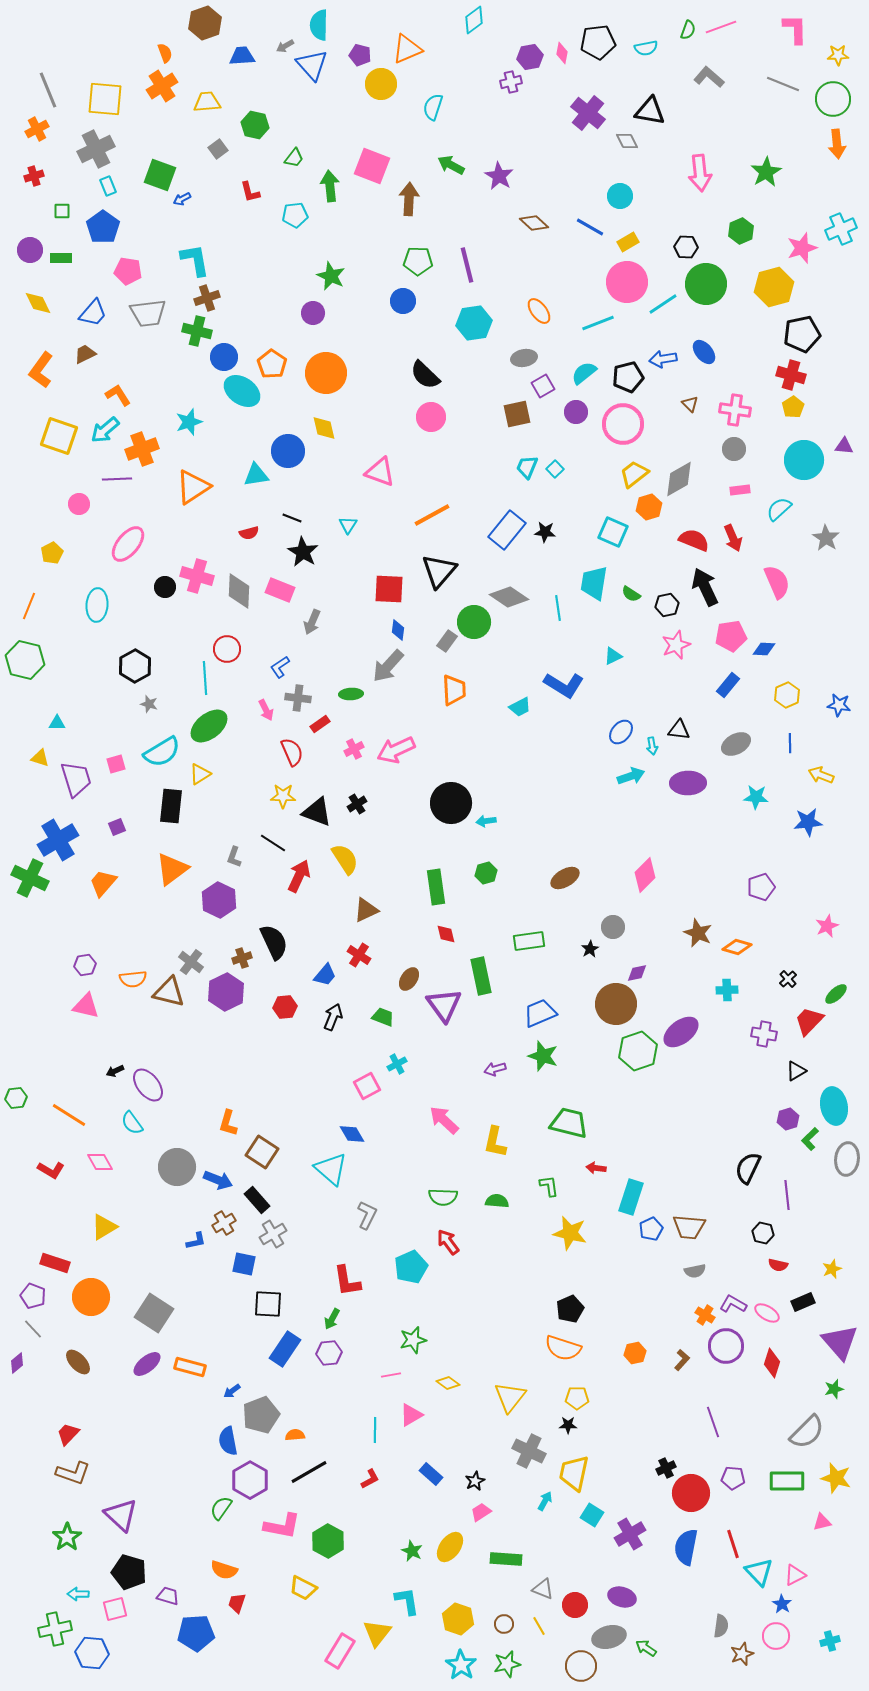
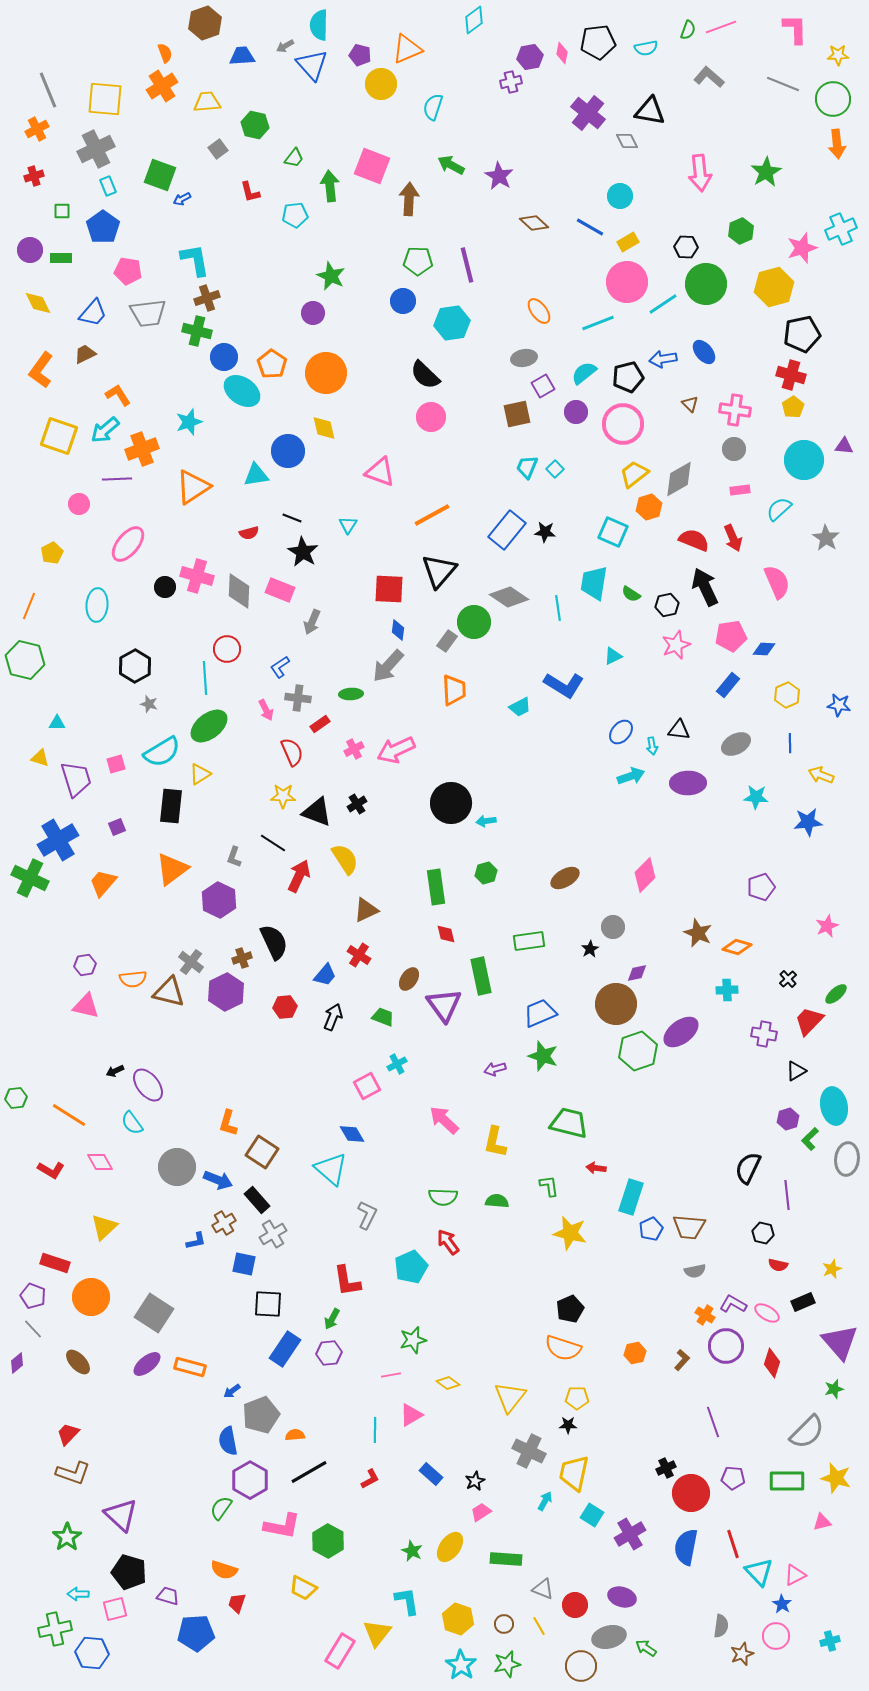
cyan hexagon at (474, 323): moved 22 px left
yellow triangle at (104, 1227): rotated 12 degrees counterclockwise
